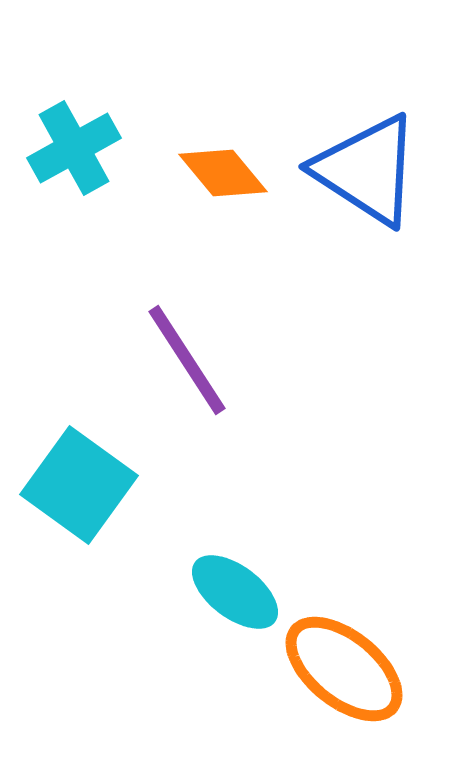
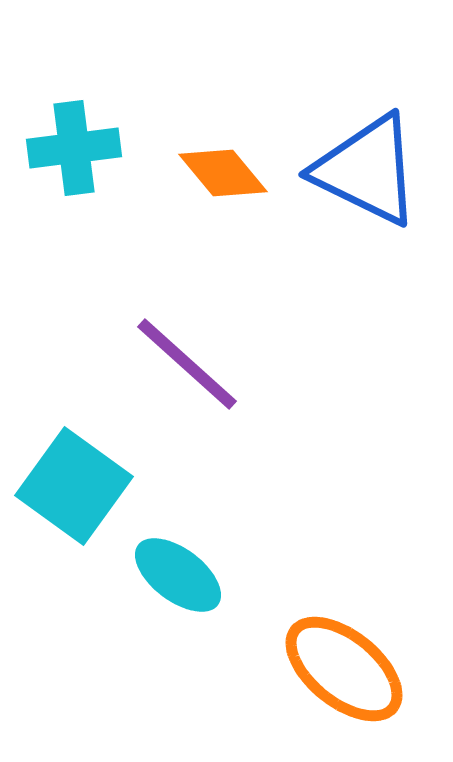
cyan cross: rotated 22 degrees clockwise
blue triangle: rotated 7 degrees counterclockwise
purple line: moved 4 px down; rotated 15 degrees counterclockwise
cyan square: moved 5 px left, 1 px down
cyan ellipse: moved 57 px left, 17 px up
